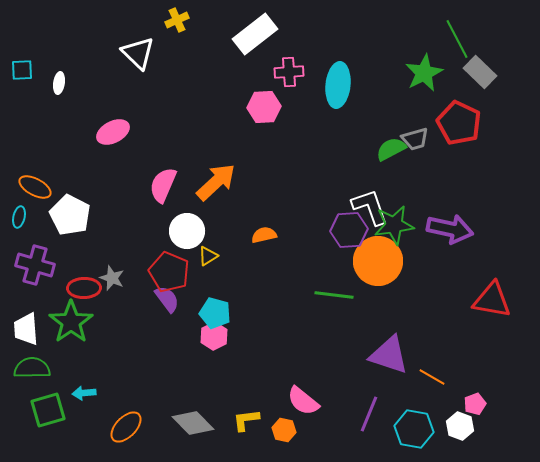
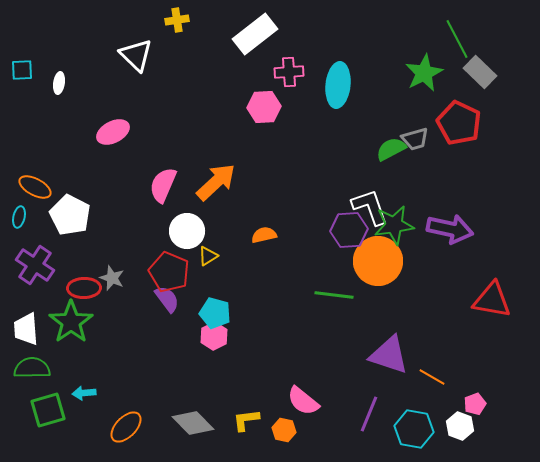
yellow cross at (177, 20): rotated 15 degrees clockwise
white triangle at (138, 53): moved 2 px left, 2 px down
purple cross at (35, 265): rotated 18 degrees clockwise
